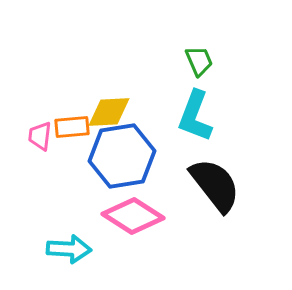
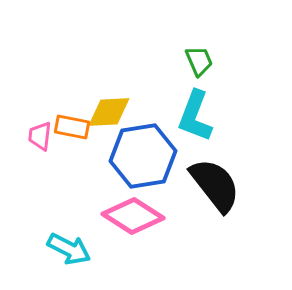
orange rectangle: rotated 16 degrees clockwise
blue hexagon: moved 21 px right
cyan arrow: rotated 24 degrees clockwise
